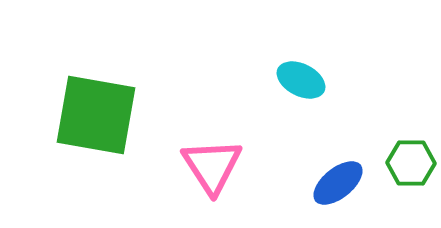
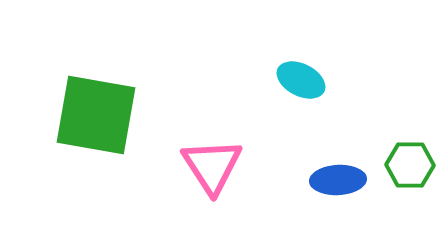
green hexagon: moved 1 px left, 2 px down
blue ellipse: moved 3 px up; rotated 36 degrees clockwise
